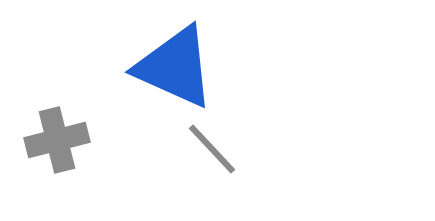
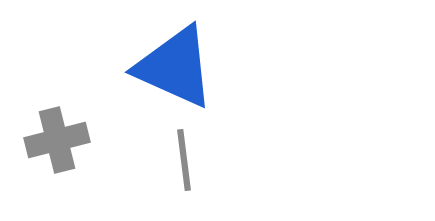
gray line: moved 28 px left, 11 px down; rotated 36 degrees clockwise
